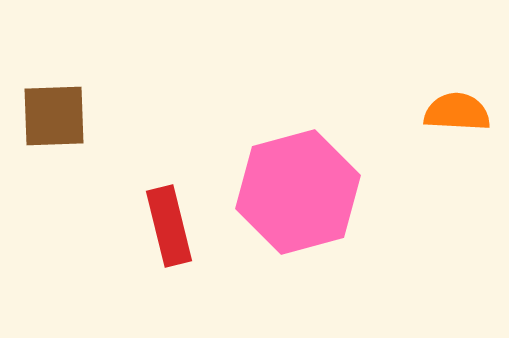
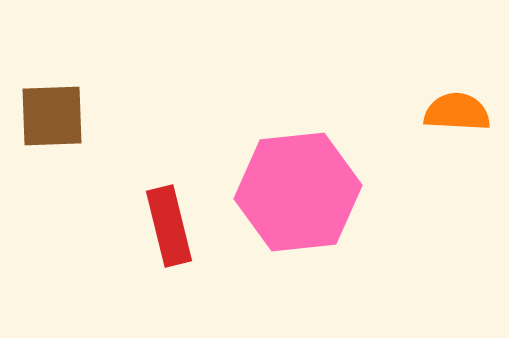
brown square: moved 2 px left
pink hexagon: rotated 9 degrees clockwise
